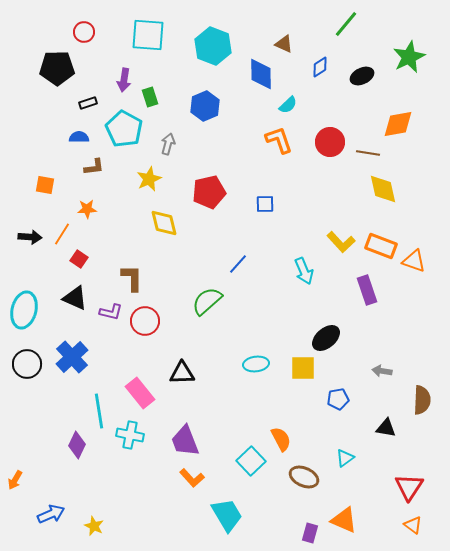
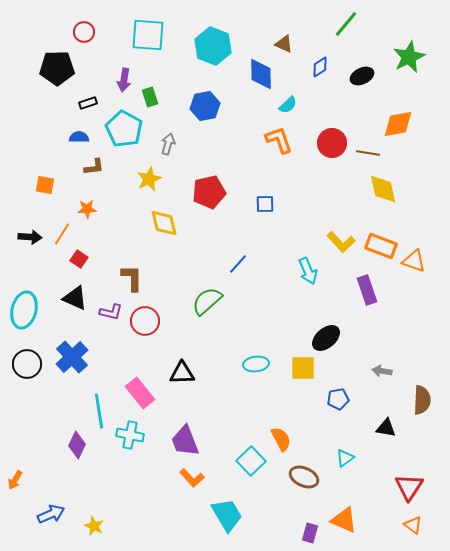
blue hexagon at (205, 106): rotated 12 degrees clockwise
red circle at (330, 142): moved 2 px right, 1 px down
cyan arrow at (304, 271): moved 4 px right
